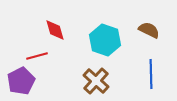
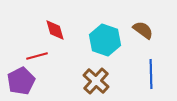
brown semicircle: moved 6 px left; rotated 10 degrees clockwise
